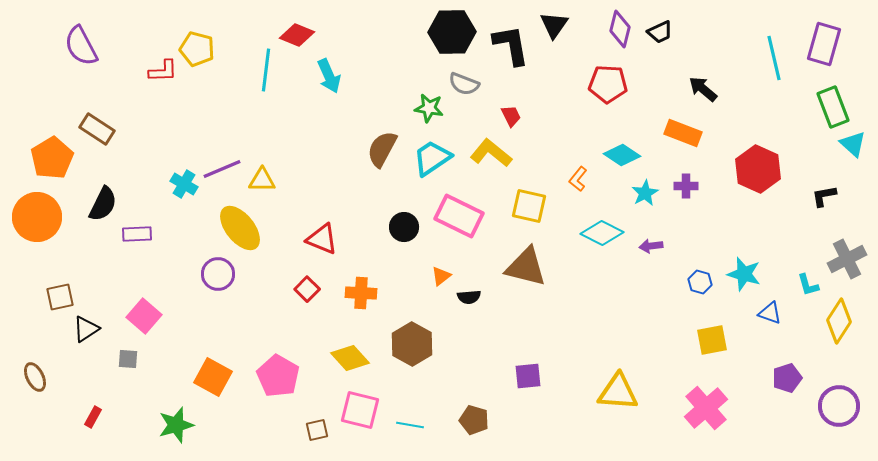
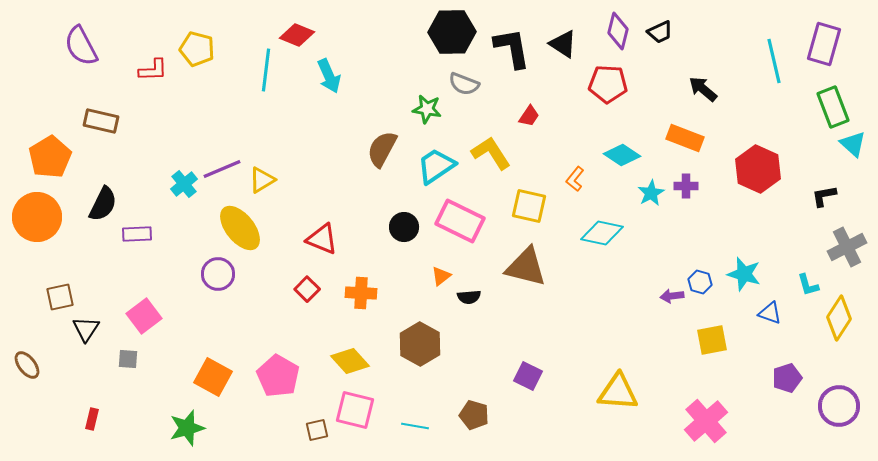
black triangle at (554, 25): moved 9 px right, 19 px down; rotated 32 degrees counterclockwise
purple diamond at (620, 29): moved 2 px left, 2 px down
black L-shape at (511, 45): moved 1 px right, 3 px down
cyan line at (774, 58): moved 3 px down
red L-shape at (163, 71): moved 10 px left, 1 px up
green star at (429, 108): moved 2 px left, 1 px down
red trapezoid at (511, 116): moved 18 px right; rotated 60 degrees clockwise
brown rectangle at (97, 129): moved 4 px right, 8 px up; rotated 20 degrees counterclockwise
orange rectangle at (683, 133): moved 2 px right, 5 px down
yellow L-shape at (491, 153): rotated 18 degrees clockwise
orange pentagon at (52, 158): moved 2 px left, 1 px up
cyan trapezoid at (432, 158): moved 4 px right, 8 px down
orange L-shape at (578, 179): moved 3 px left
yellow triangle at (262, 180): rotated 32 degrees counterclockwise
cyan cross at (184, 184): rotated 20 degrees clockwise
cyan star at (645, 193): moved 6 px right
pink rectangle at (459, 216): moved 1 px right, 5 px down
cyan diamond at (602, 233): rotated 15 degrees counterclockwise
purple arrow at (651, 246): moved 21 px right, 50 px down
gray cross at (847, 259): moved 12 px up
pink square at (144, 316): rotated 12 degrees clockwise
yellow diamond at (839, 321): moved 3 px up
black triangle at (86, 329): rotated 24 degrees counterclockwise
brown hexagon at (412, 344): moved 8 px right
yellow diamond at (350, 358): moved 3 px down
purple square at (528, 376): rotated 32 degrees clockwise
brown ellipse at (35, 377): moved 8 px left, 12 px up; rotated 12 degrees counterclockwise
pink cross at (706, 408): moved 13 px down
pink square at (360, 410): moved 5 px left
red rectangle at (93, 417): moved 1 px left, 2 px down; rotated 15 degrees counterclockwise
brown pentagon at (474, 420): moved 5 px up
green star at (176, 425): moved 11 px right, 3 px down
cyan line at (410, 425): moved 5 px right, 1 px down
